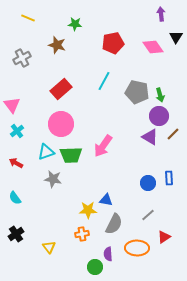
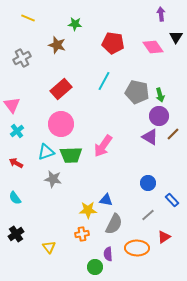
red pentagon: rotated 20 degrees clockwise
blue rectangle: moved 3 px right, 22 px down; rotated 40 degrees counterclockwise
